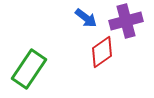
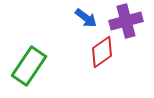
green rectangle: moved 3 px up
